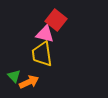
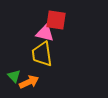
red square: rotated 30 degrees counterclockwise
pink triangle: moved 1 px up
